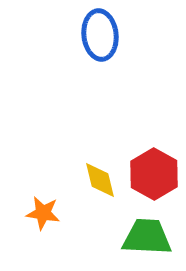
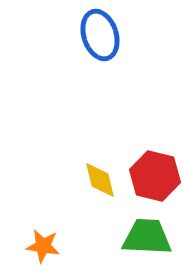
blue ellipse: rotated 12 degrees counterclockwise
red hexagon: moved 1 px right, 2 px down; rotated 15 degrees counterclockwise
orange star: moved 33 px down
